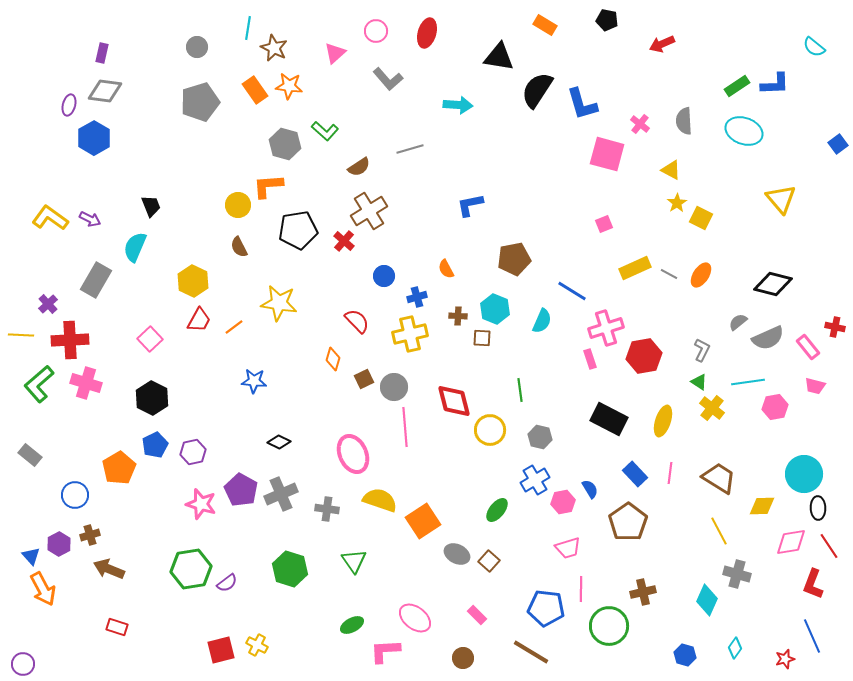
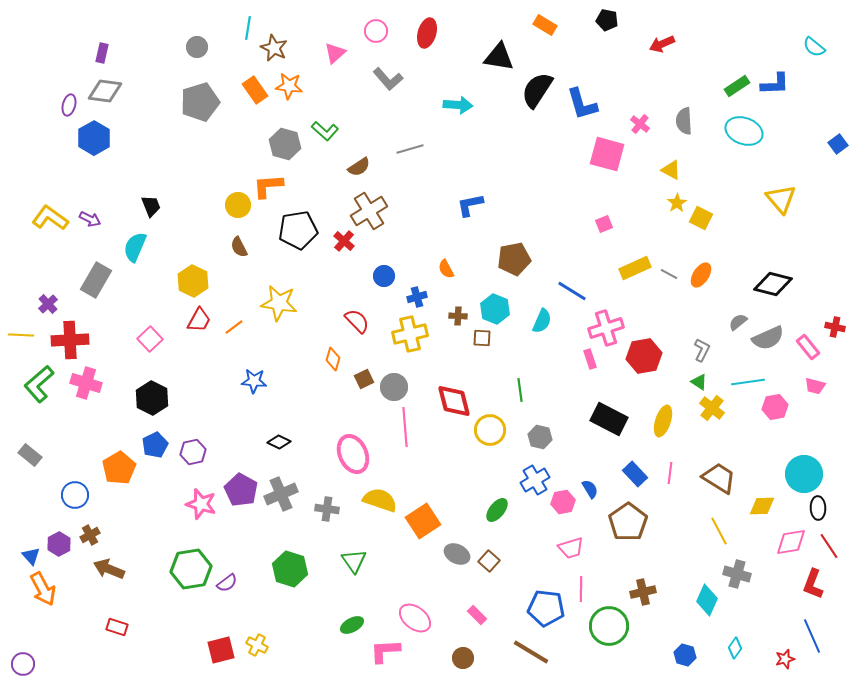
brown cross at (90, 535): rotated 12 degrees counterclockwise
pink trapezoid at (568, 548): moved 3 px right
